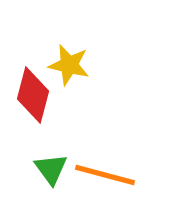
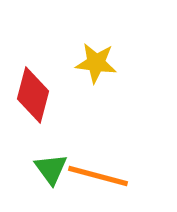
yellow star: moved 27 px right, 2 px up; rotated 6 degrees counterclockwise
orange line: moved 7 px left, 1 px down
